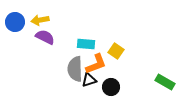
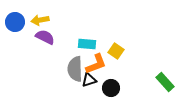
cyan rectangle: moved 1 px right
green rectangle: rotated 18 degrees clockwise
black circle: moved 1 px down
